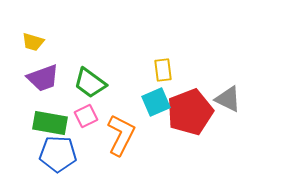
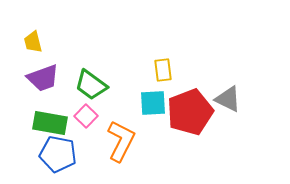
yellow trapezoid: rotated 60 degrees clockwise
green trapezoid: moved 1 px right, 2 px down
cyan square: moved 3 px left, 1 px down; rotated 20 degrees clockwise
pink square: rotated 20 degrees counterclockwise
orange L-shape: moved 6 px down
blue pentagon: rotated 9 degrees clockwise
